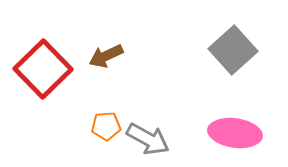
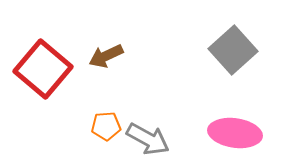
red square: rotated 6 degrees counterclockwise
